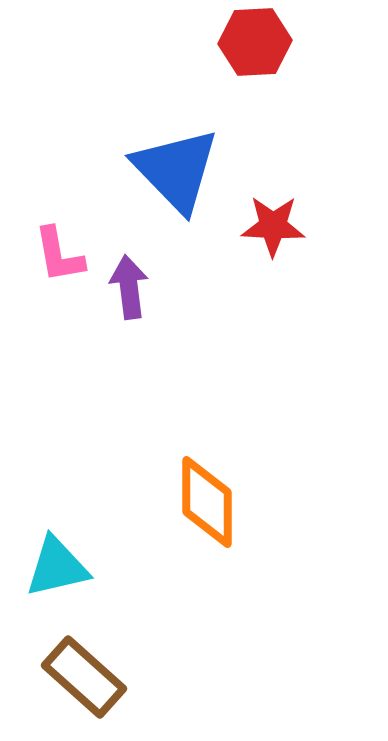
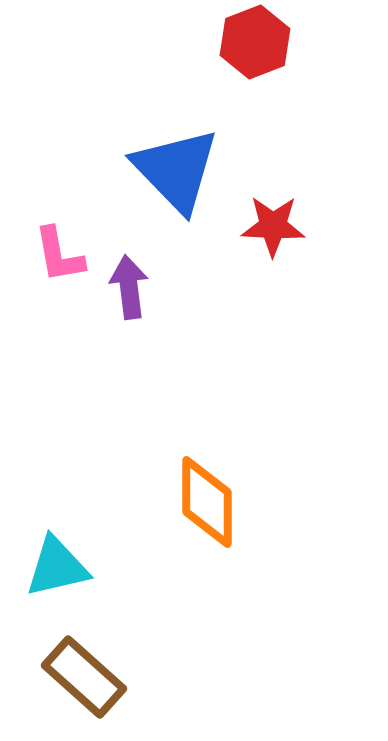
red hexagon: rotated 18 degrees counterclockwise
